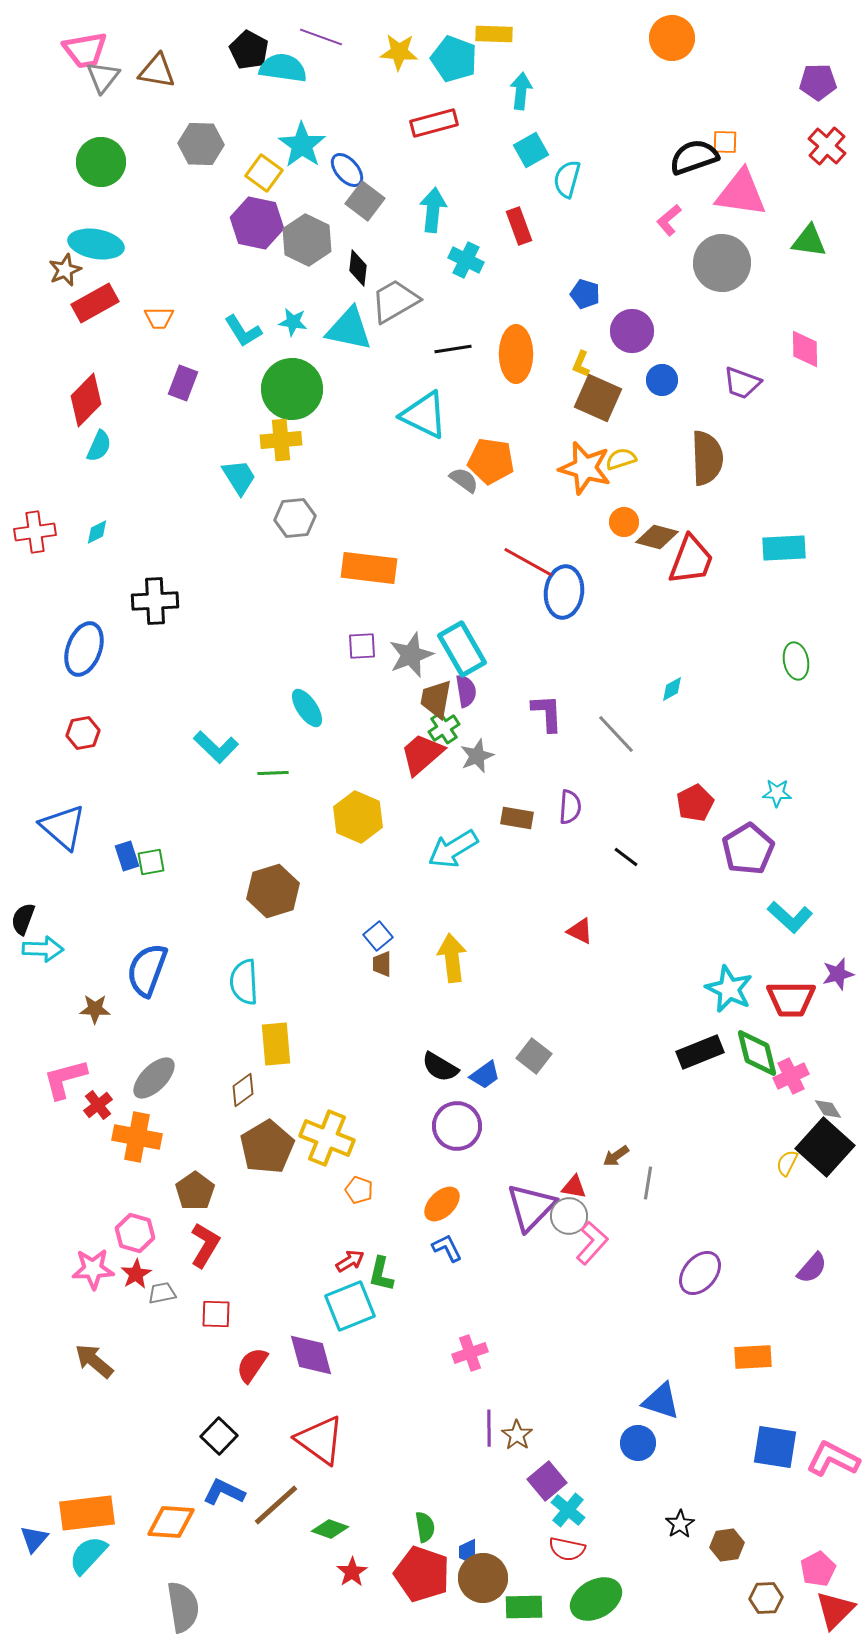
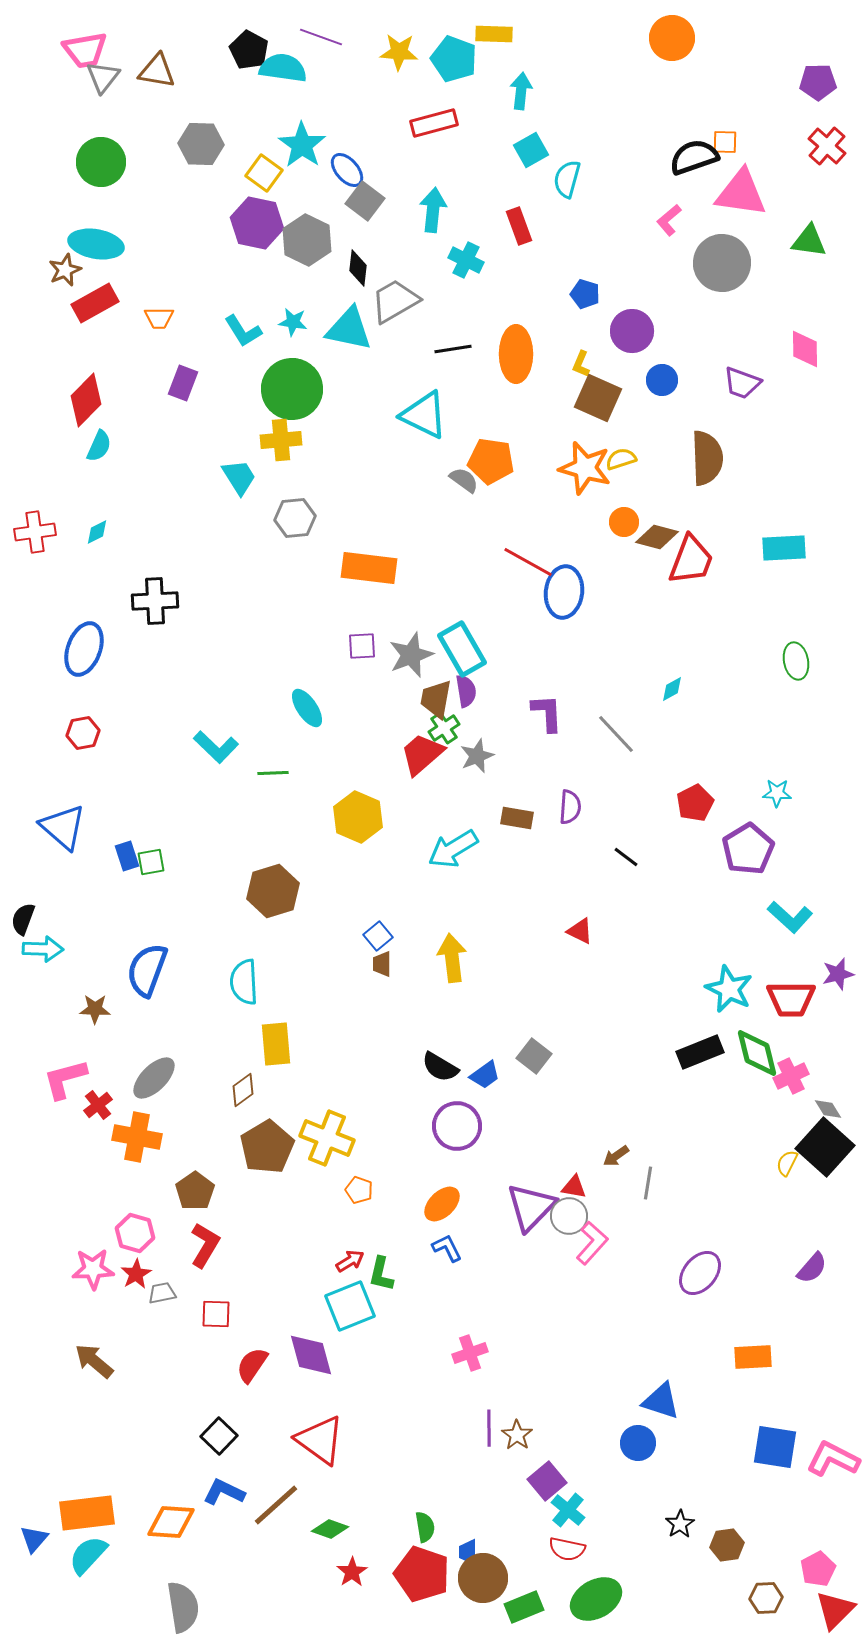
green rectangle at (524, 1607): rotated 21 degrees counterclockwise
